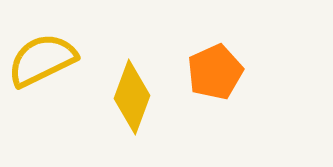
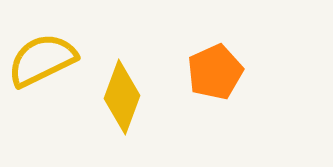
yellow diamond: moved 10 px left
